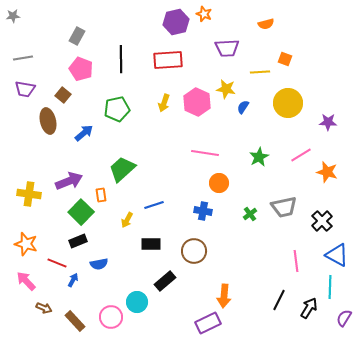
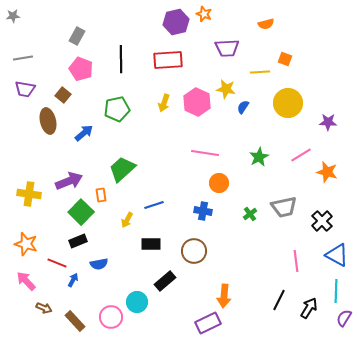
cyan line at (330, 287): moved 6 px right, 4 px down
